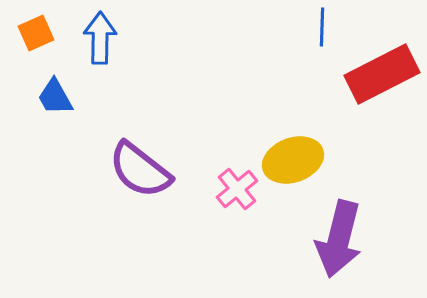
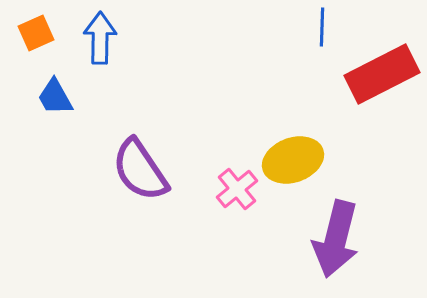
purple semicircle: rotated 18 degrees clockwise
purple arrow: moved 3 px left
